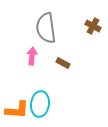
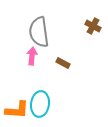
gray semicircle: moved 7 px left, 4 px down
